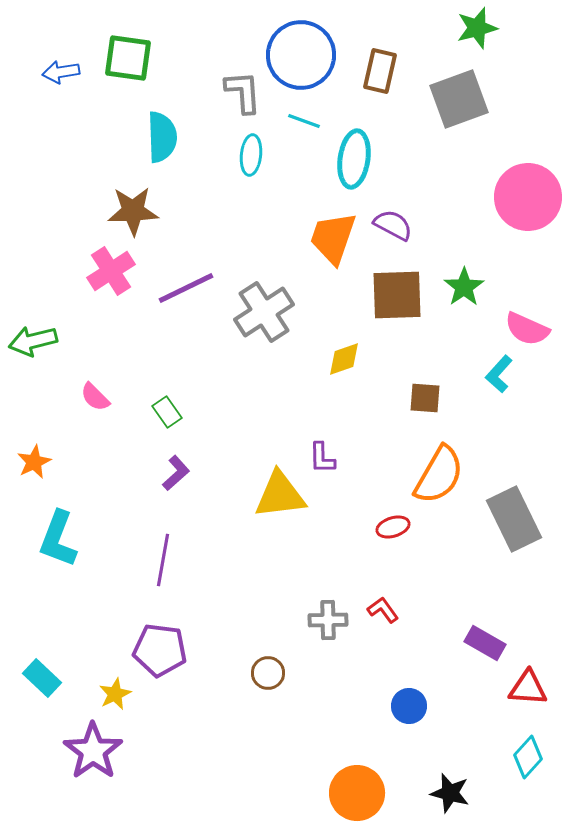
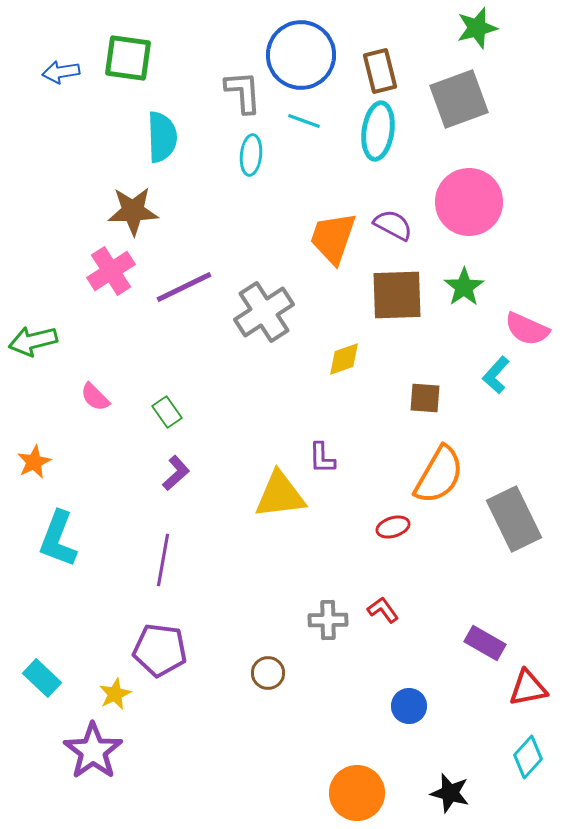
brown rectangle at (380, 71): rotated 27 degrees counterclockwise
cyan ellipse at (354, 159): moved 24 px right, 28 px up
pink circle at (528, 197): moved 59 px left, 5 px down
purple line at (186, 288): moved 2 px left, 1 px up
cyan L-shape at (499, 374): moved 3 px left, 1 px down
red triangle at (528, 688): rotated 15 degrees counterclockwise
